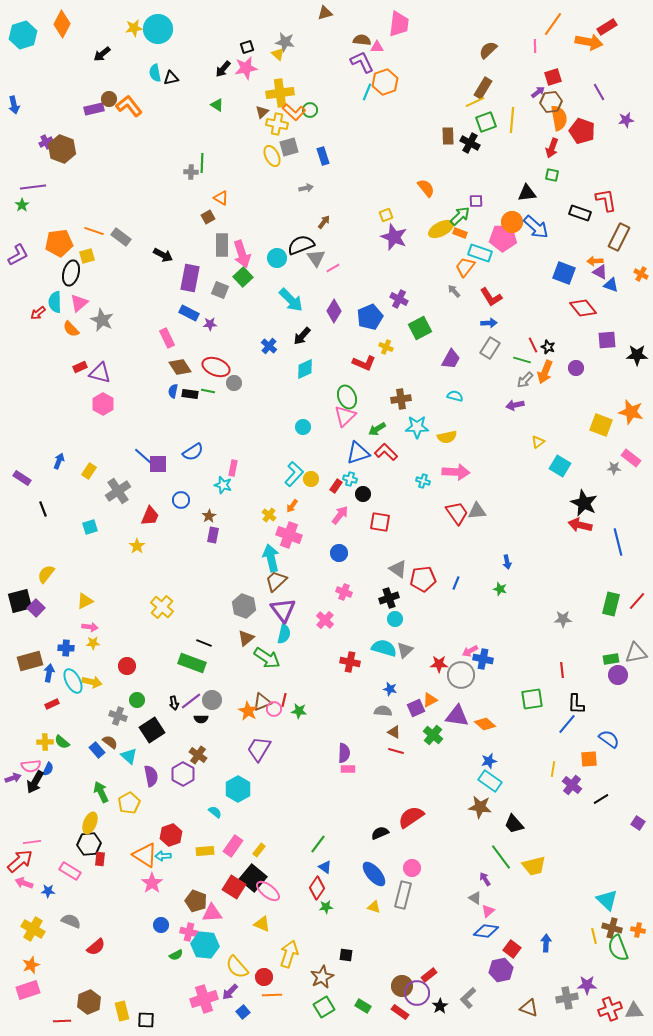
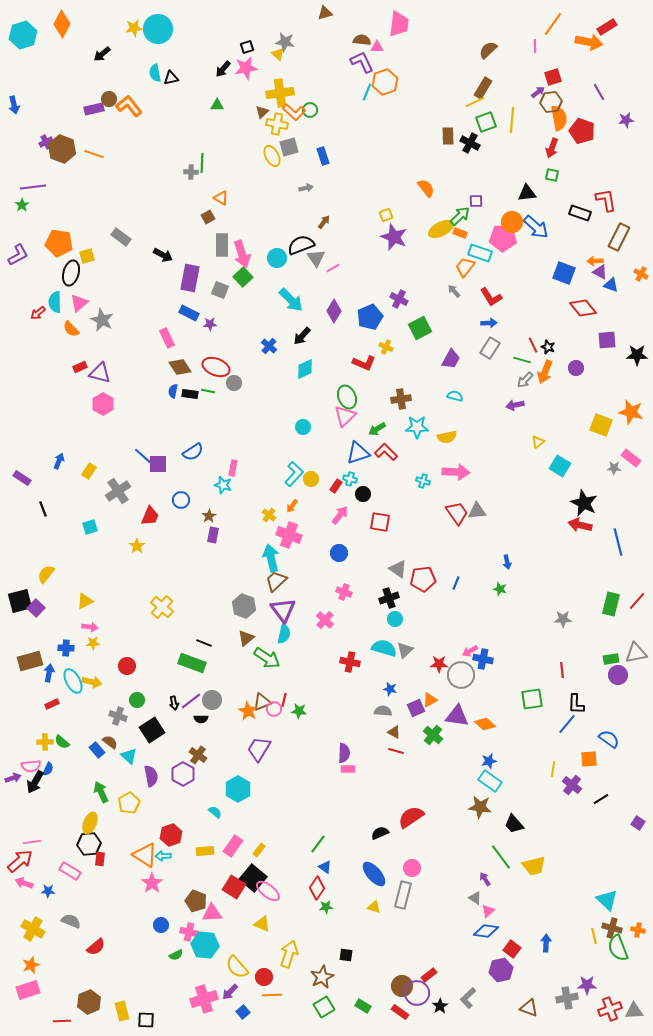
green triangle at (217, 105): rotated 32 degrees counterclockwise
orange line at (94, 231): moved 77 px up
orange pentagon at (59, 243): rotated 16 degrees clockwise
